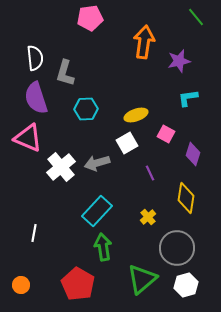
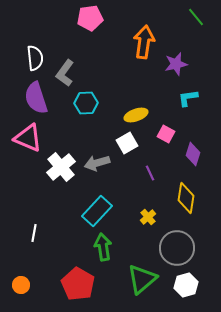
purple star: moved 3 px left, 3 px down
gray L-shape: rotated 20 degrees clockwise
cyan hexagon: moved 6 px up
